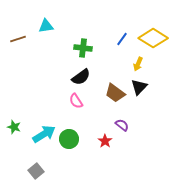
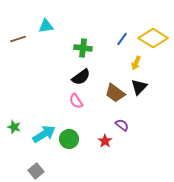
yellow arrow: moved 2 px left, 1 px up
